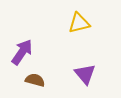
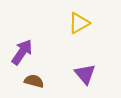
yellow triangle: rotated 15 degrees counterclockwise
brown semicircle: moved 1 px left, 1 px down
